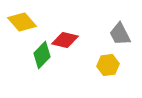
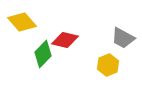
gray trapezoid: moved 3 px right, 4 px down; rotated 35 degrees counterclockwise
green diamond: moved 1 px right, 1 px up
yellow hexagon: rotated 15 degrees counterclockwise
